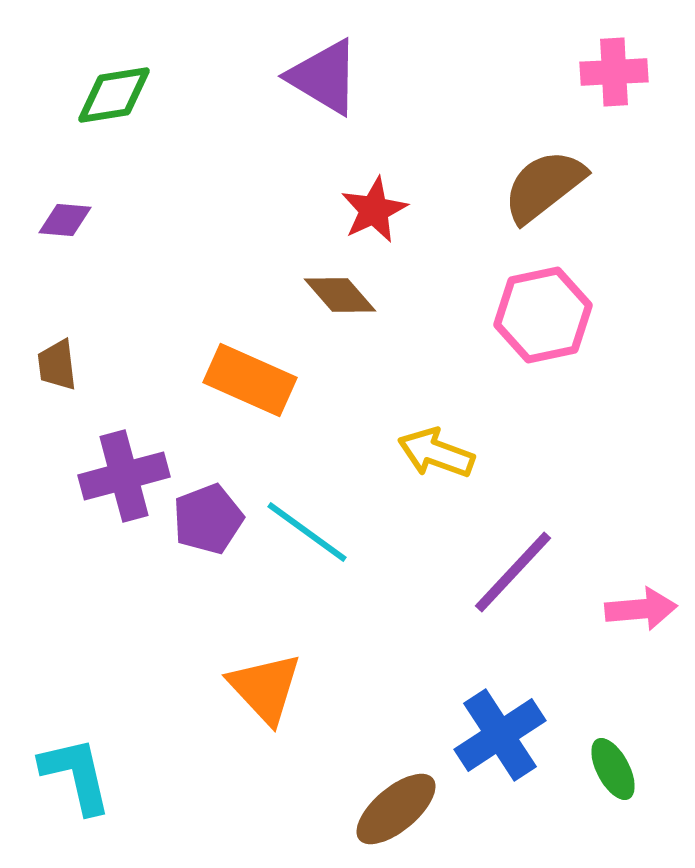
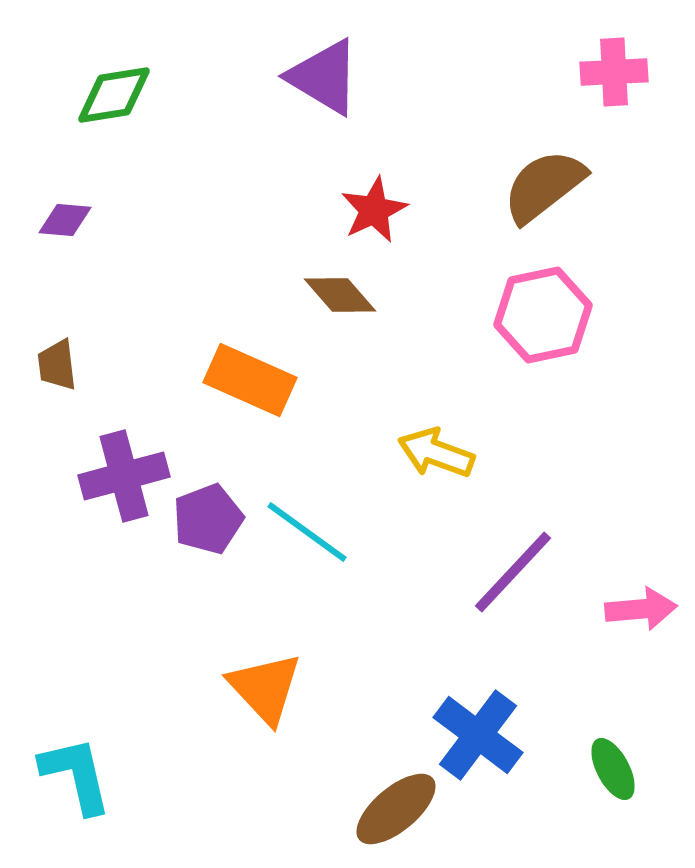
blue cross: moved 22 px left; rotated 20 degrees counterclockwise
